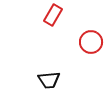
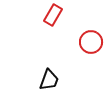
black trapezoid: rotated 65 degrees counterclockwise
